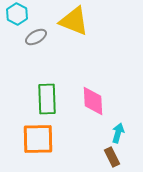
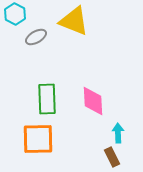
cyan hexagon: moved 2 px left
cyan arrow: rotated 18 degrees counterclockwise
